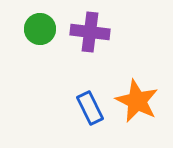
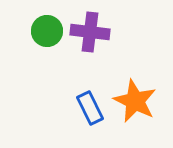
green circle: moved 7 px right, 2 px down
orange star: moved 2 px left
